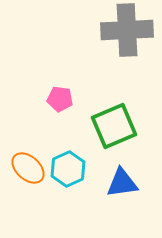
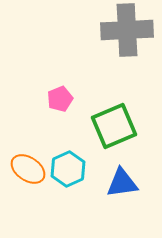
pink pentagon: rotated 30 degrees counterclockwise
orange ellipse: moved 1 px down; rotated 8 degrees counterclockwise
